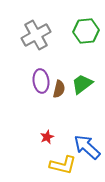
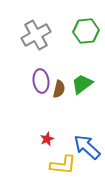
red star: moved 2 px down
yellow L-shape: rotated 8 degrees counterclockwise
